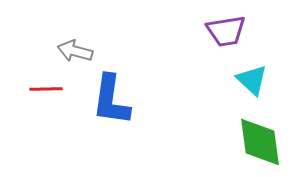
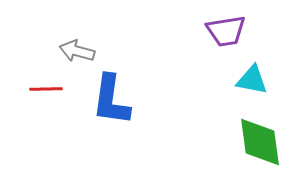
gray arrow: moved 2 px right
cyan triangle: rotated 32 degrees counterclockwise
